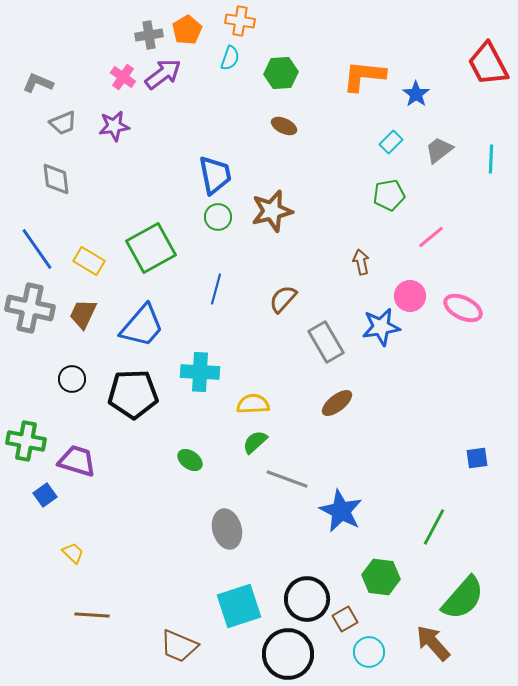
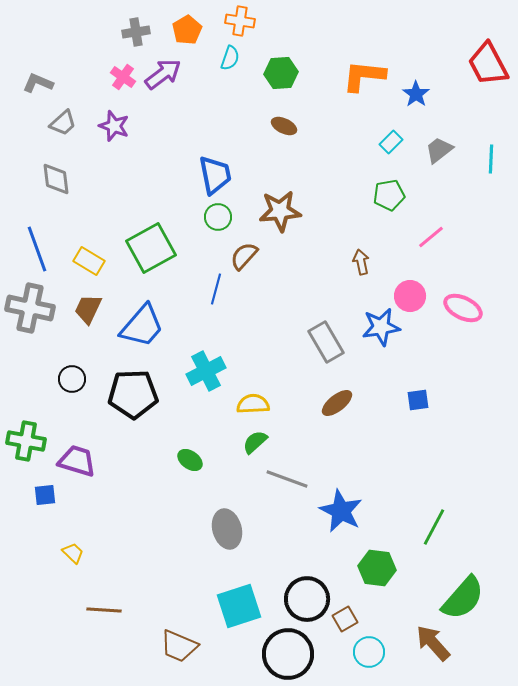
gray cross at (149, 35): moved 13 px left, 3 px up
gray trapezoid at (63, 123): rotated 20 degrees counterclockwise
purple star at (114, 126): rotated 28 degrees clockwise
brown star at (272, 211): moved 8 px right; rotated 9 degrees clockwise
blue line at (37, 249): rotated 15 degrees clockwise
brown semicircle at (283, 299): moved 39 px left, 43 px up
brown trapezoid at (83, 314): moved 5 px right, 5 px up
cyan cross at (200, 372): moved 6 px right, 1 px up; rotated 30 degrees counterclockwise
blue square at (477, 458): moved 59 px left, 58 px up
blue square at (45, 495): rotated 30 degrees clockwise
green hexagon at (381, 577): moved 4 px left, 9 px up
brown line at (92, 615): moved 12 px right, 5 px up
